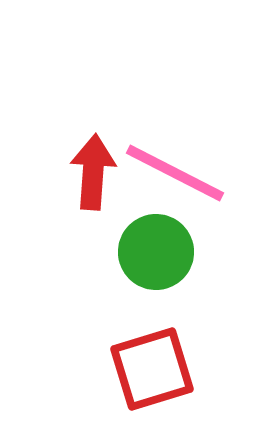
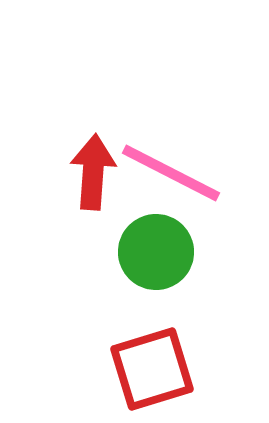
pink line: moved 4 px left
